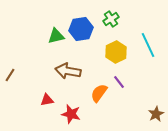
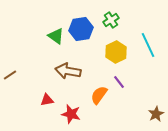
green cross: moved 1 px down
green triangle: rotated 48 degrees clockwise
brown line: rotated 24 degrees clockwise
orange semicircle: moved 2 px down
